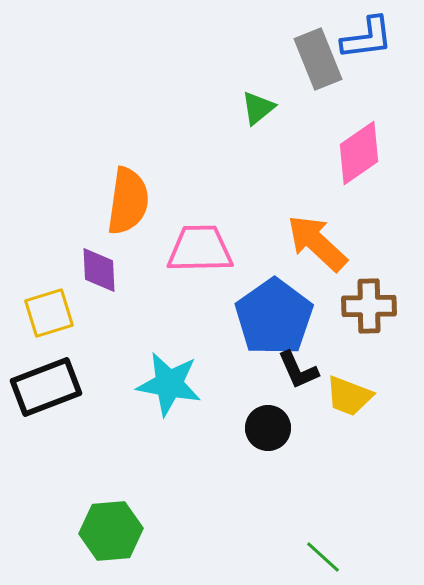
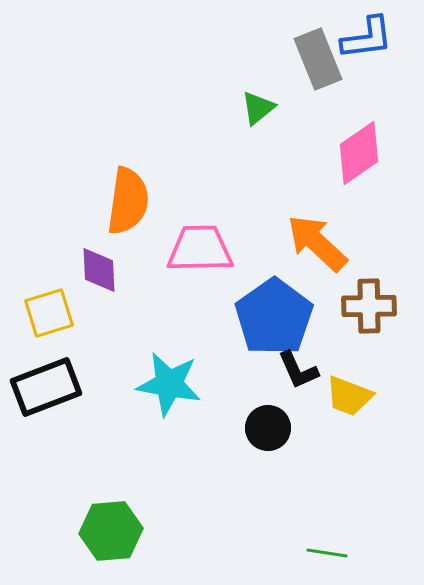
green line: moved 4 px right, 4 px up; rotated 33 degrees counterclockwise
